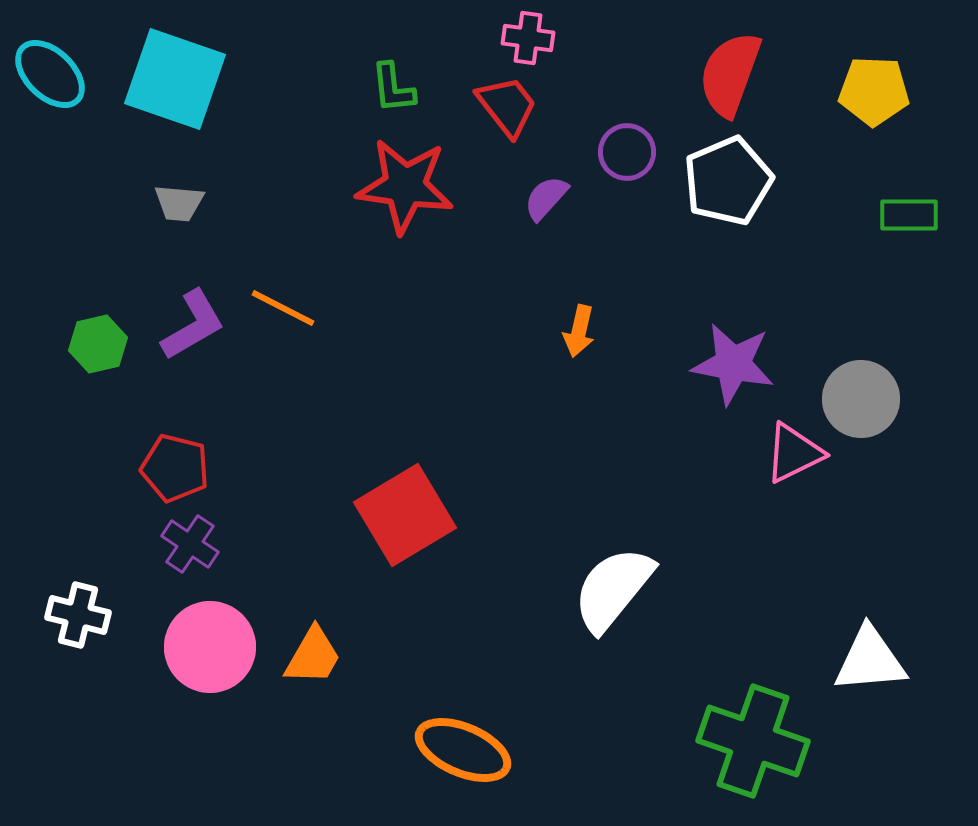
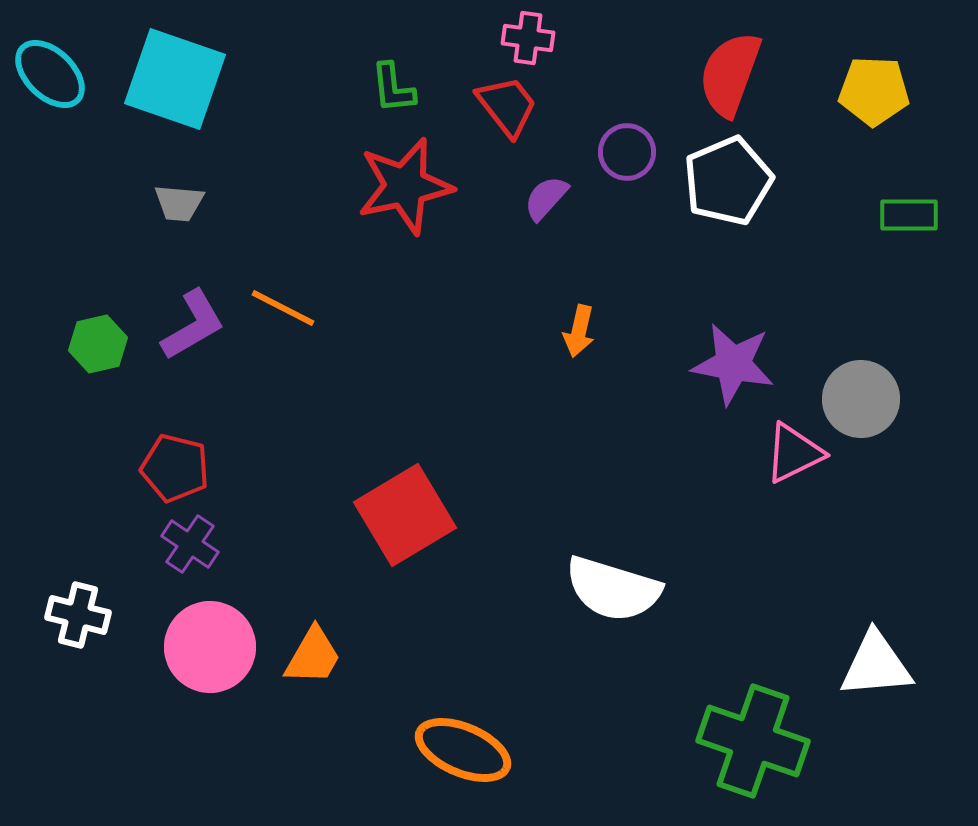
red star: rotated 20 degrees counterclockwise
white semicircle: rotated 112 degrees counterclockwise
white triangle: moved 6 px right, 5 px down
